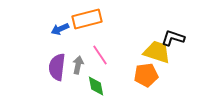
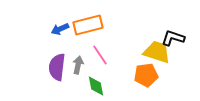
orange rectangle: moved 1 px right, 6 px down
